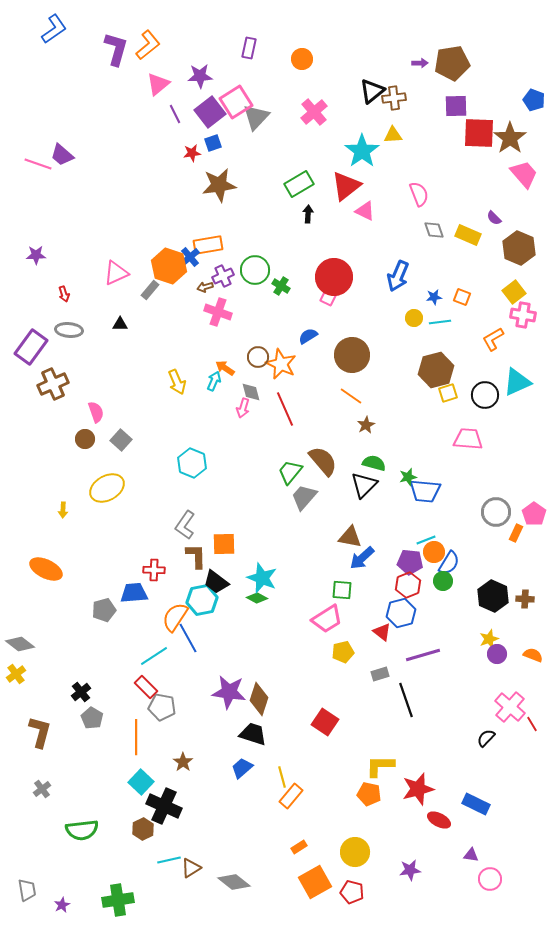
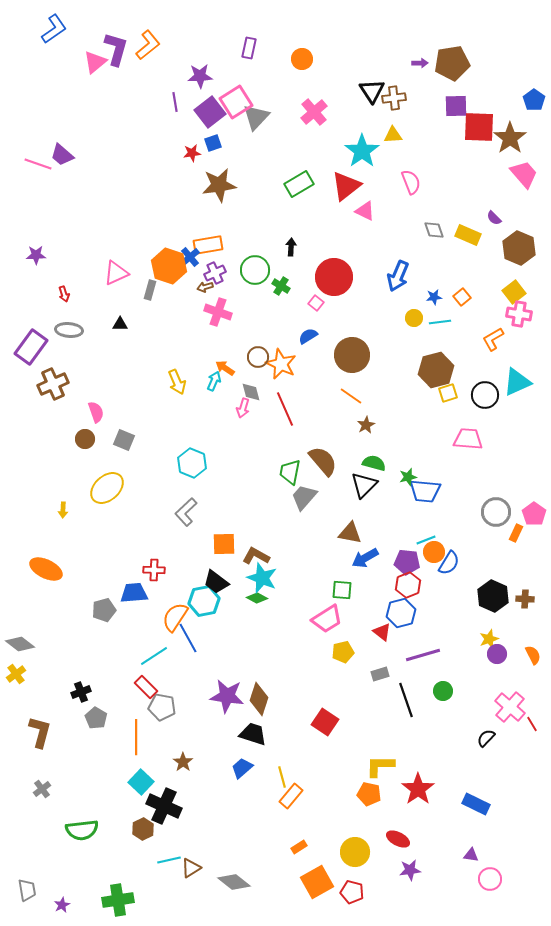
pink triangle at (158, 84): moved 63 px left, 22 px up
black triangle at (372, 91): rotated 24 degrees counterclockwise
blue pentagon at (534, 100): rotated 15 degrees clockwise
purple line at (175, 114): moved 12 px up; rotated 18 degrees clockwise
red square at (479, 133): moved 6 px up
pink semicircle at (419, 194): moved 8 px left, 12 px up
black arrow at (308, 214): moved 17 px left, 33 px down
purple cross at (223, 276): moved 8 px left, 3 px up
gray rectangle at (150, 290): rotated 24 degrees counterclockwise
orange square at (462, 297): rotated 30 degrees clockwise
pink square at (328, 298): moved 12 px left, 5 px down; rotated 14 degrees clockwise
pink cross at (523, 315): moved 4 px left, 1 px up
gray square at (121, 440): moved 3 px right; rotated 20 degrees counterclockwise
green trapezoid at (290, 472): rotated 28 degrees counterclockwise
yellow ellipse at (107, 488): rotated 12 degrees counterclockwise
gray L-shape at (185, 525): moved 1 px right, 13 px up; rotated 12 degrees clockwise
brown triangle at (350, 537): moved 4 px up
brown L-shape at (196, 556): moved 60 px right; rotated 60 degrees counterclockwise
blue arrow at (362, 558): moved 3 px right; rotated 12 degrees clockwise
purple pentagon at (410, 562): moved 3 px left
green circle at (443, 581): moved 110 px down
cyan hexagon at (202, 600): moved 2 px right, 1 px down
orange semicircle at (533, 655): rotated 42 degrees clockwise
black cross at (81, 692): rotated 18 degrees clockwise
purple star at (229, 692): moved 2 px left, 4 px down
gray pentagon at (92, 718): moved 4 px right
red star at (418, 789): rotated 20 degrees counterclockwise
red ellipse at (439, 820): moved 41 px left, 19 px down
orange square at (315, 882): moved 2 px right
